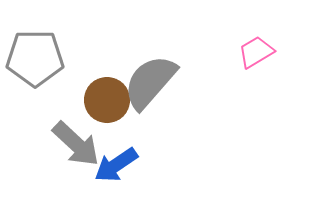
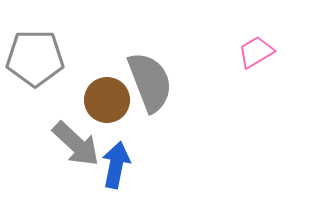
gray semicircle: rotated 118 degrees clockwise
blue arrow: rotated 135 degrees clockwise
